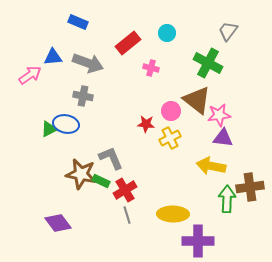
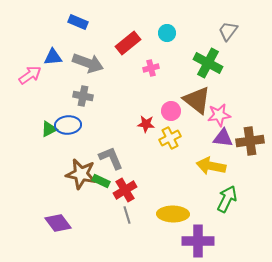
pink cross: rotated 28 degrees counterclockwise
blue ellipse: moved 2 px right, 1 px down; rotated 15 degrees counterclockwise
brown cross: moved 46 px up
green arrow: rotated 24 degrees clockwise
